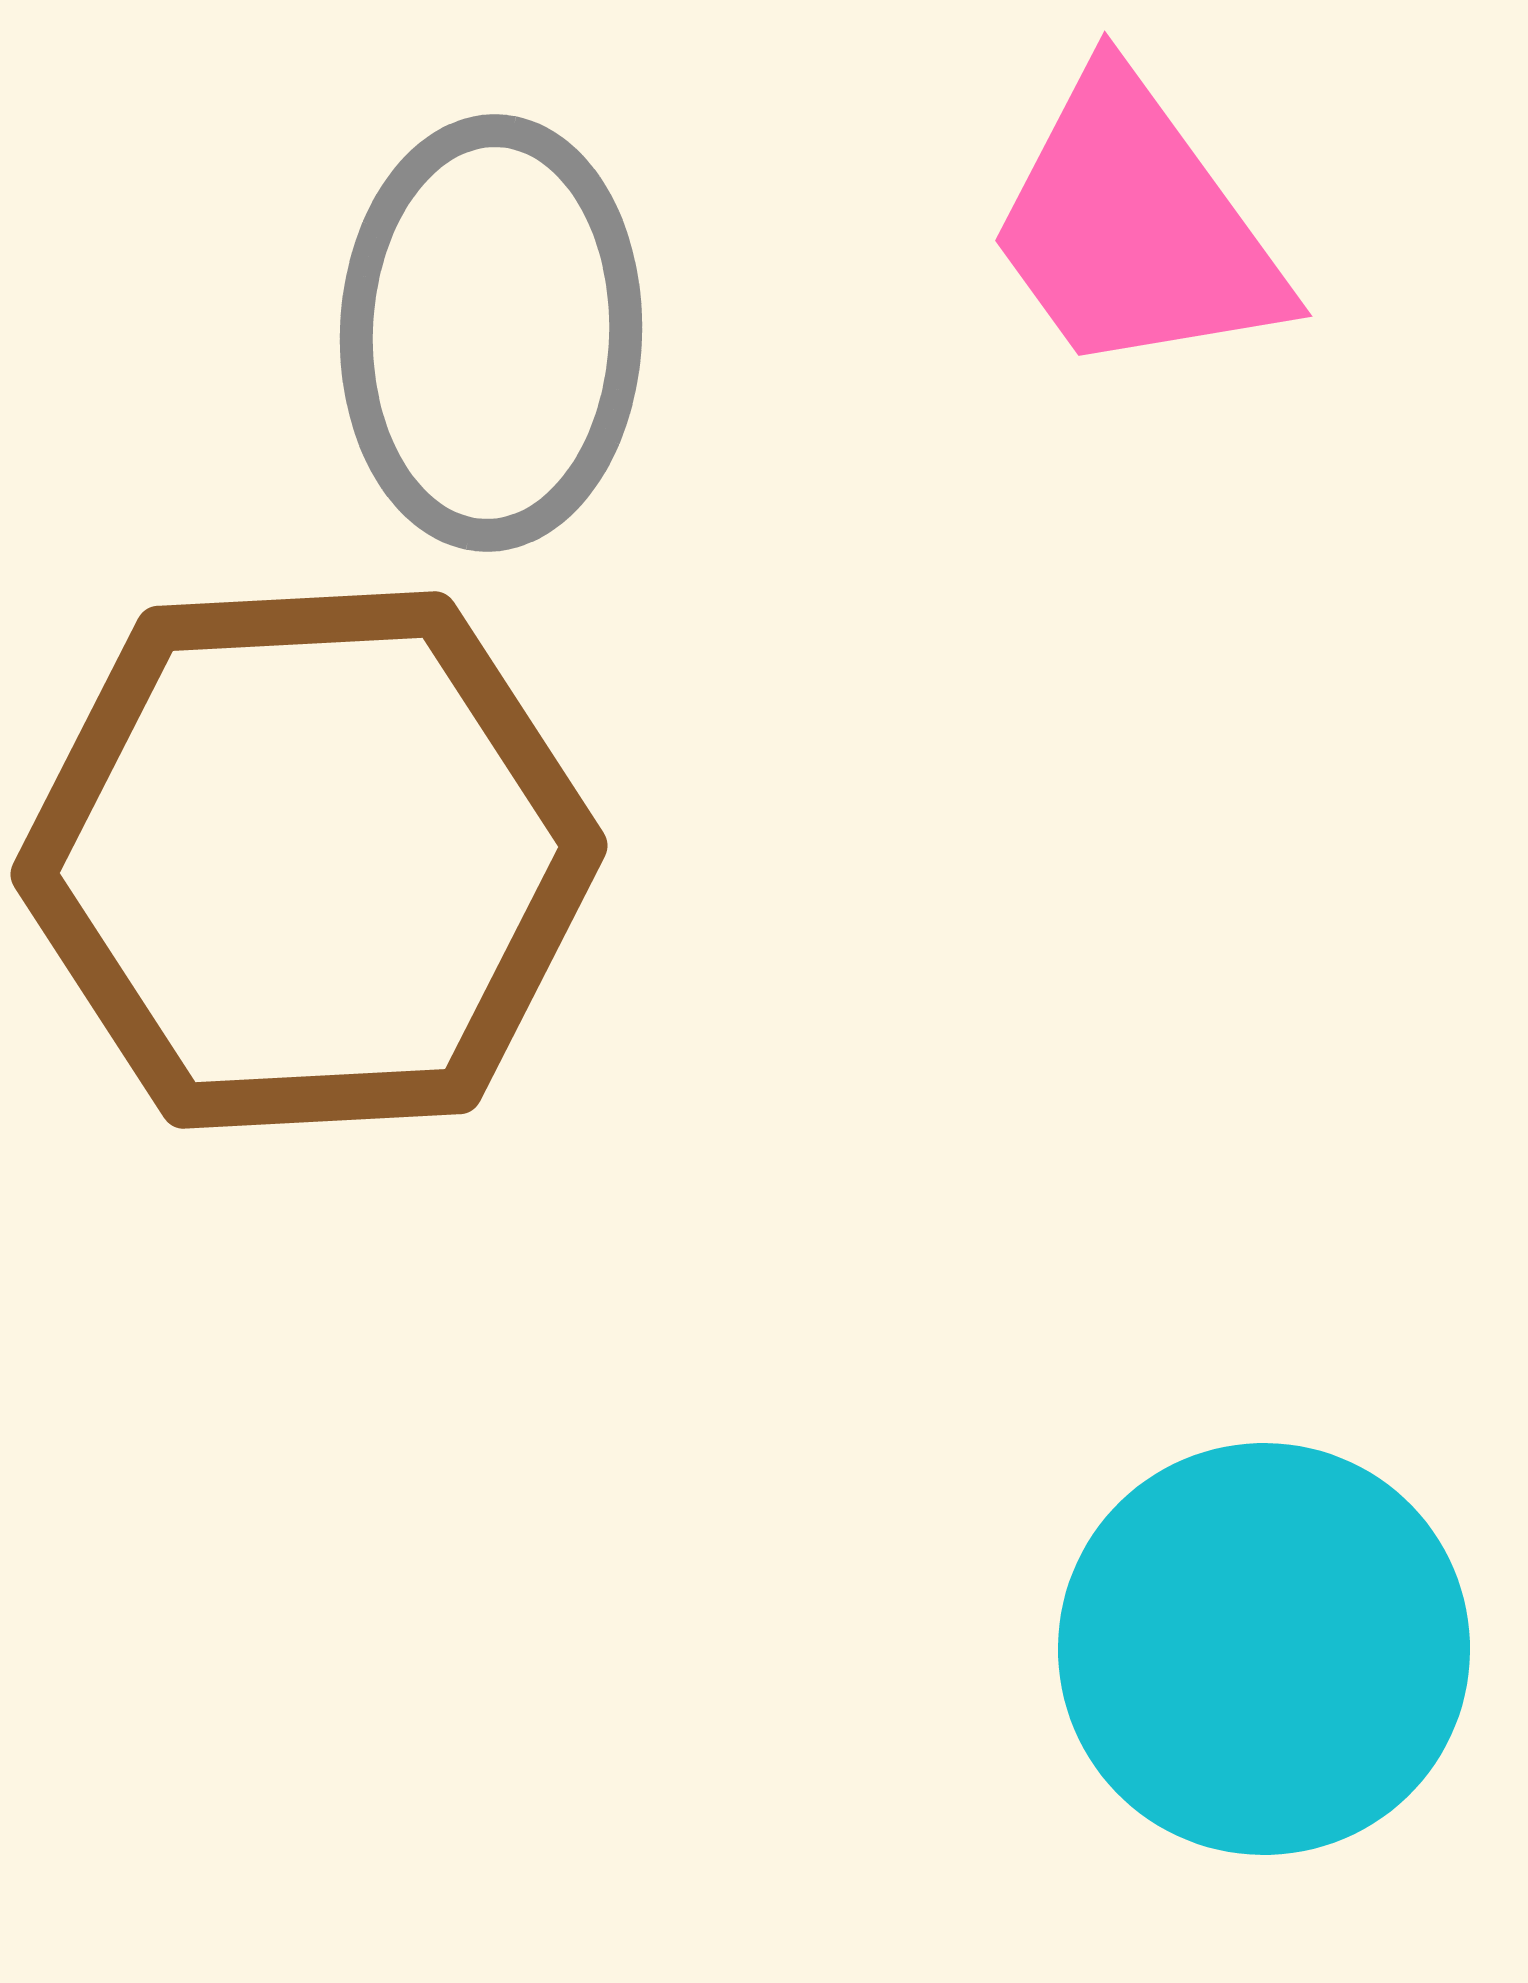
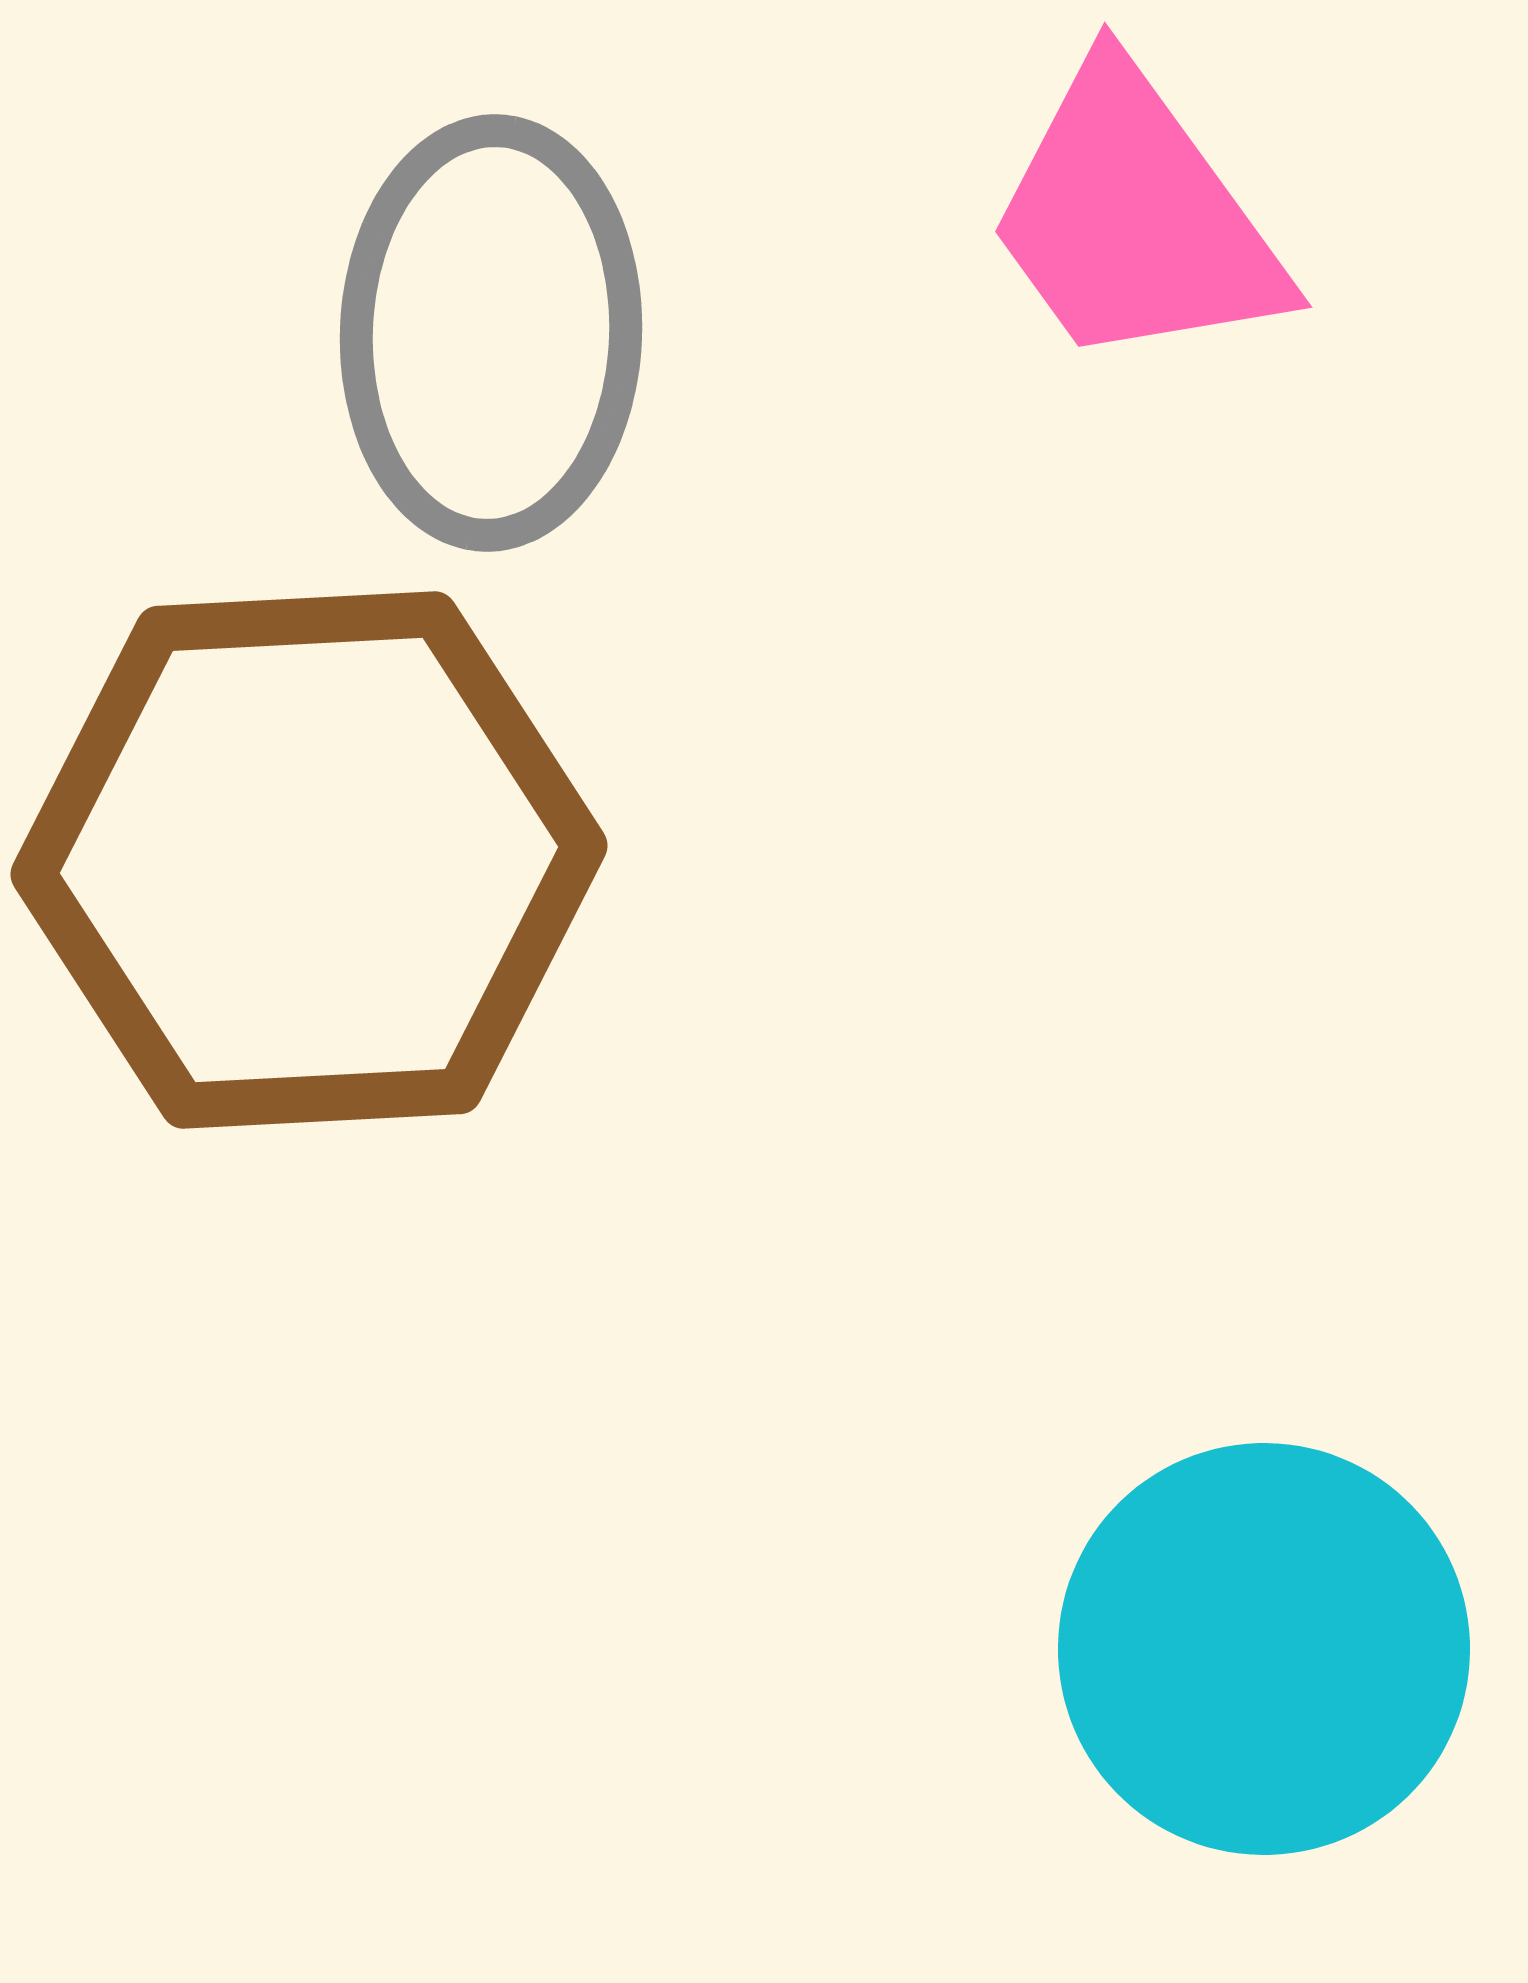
pink trapezoid: moved 9 px up
